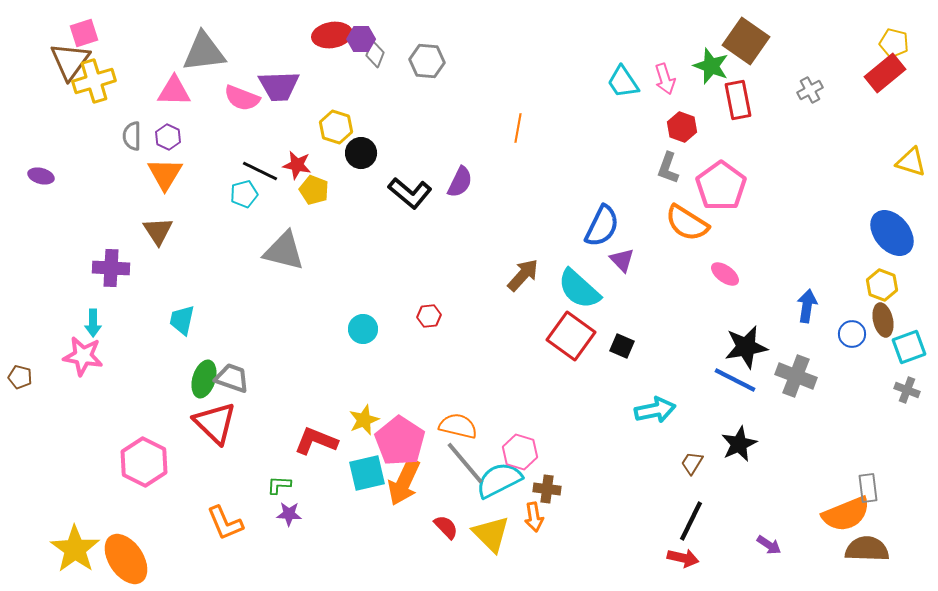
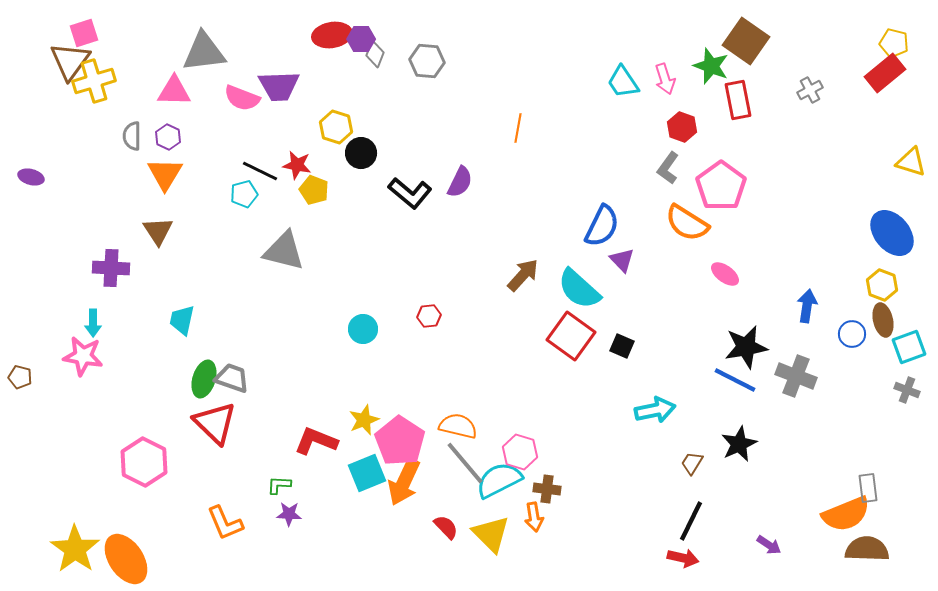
gray L-shape at (668, 168): rotated 16 degrees clockwise
purple ellipse at (41, 176): moved 10 px left, 1 px down
cyan square at (367, 473): rotated 9 degrees counterclockwise
